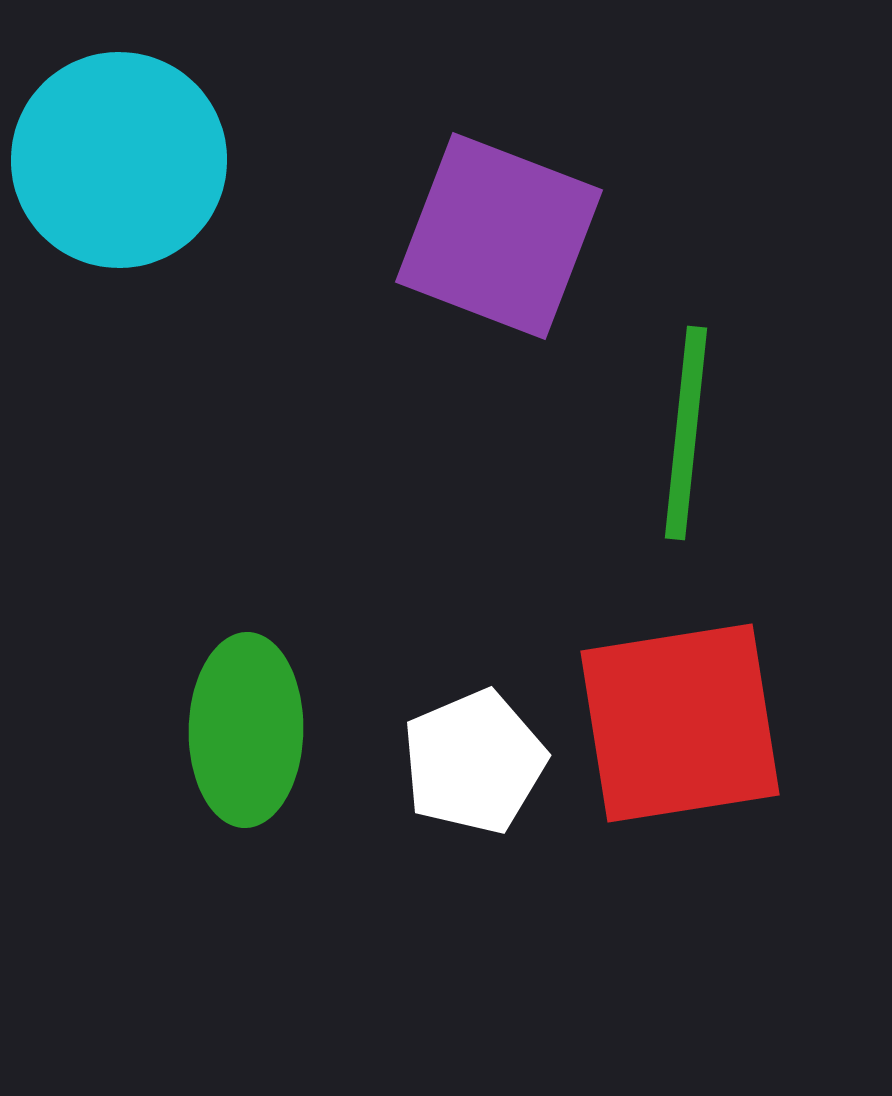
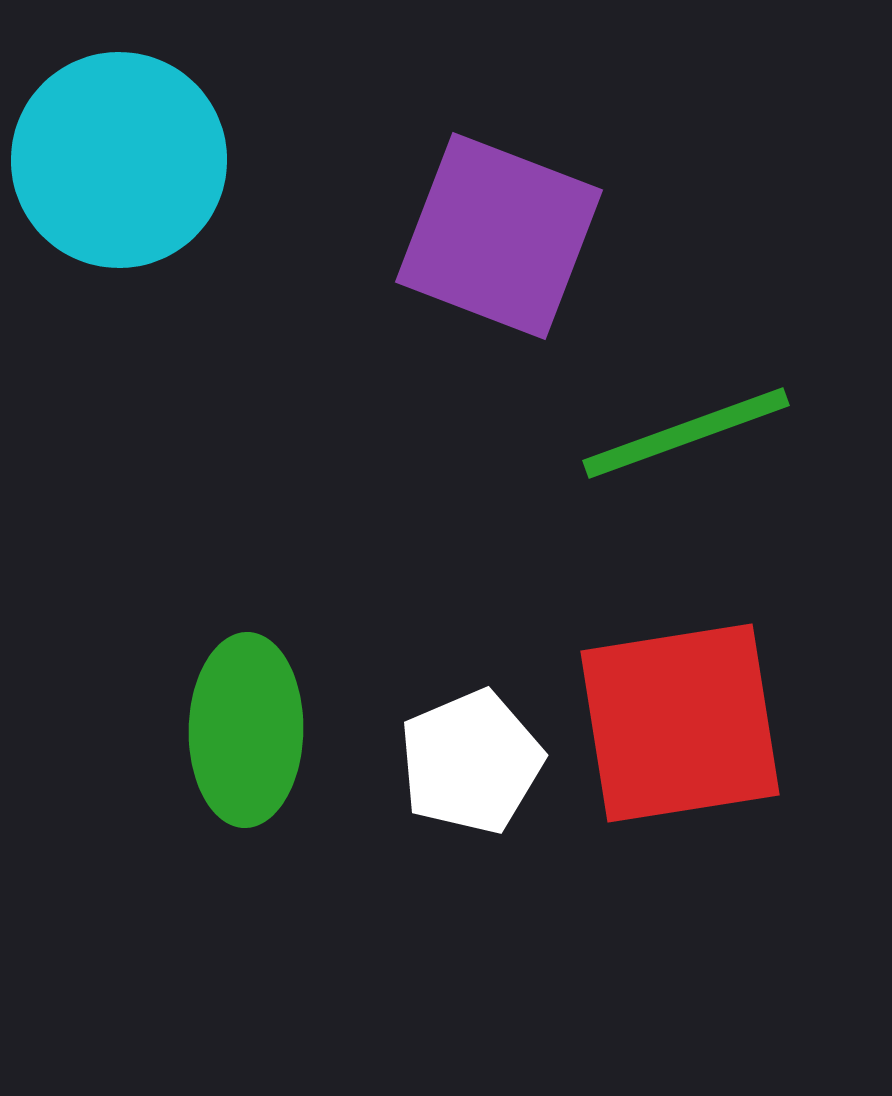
green line: rotated 64 degrees clockwise
white pentagon: moved 3 px left
